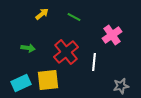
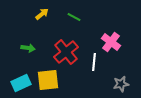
pink cross: moved 1 px left, 7 px down; rotated 18 degrees counterclockwise
gray star: moved 2 px up
